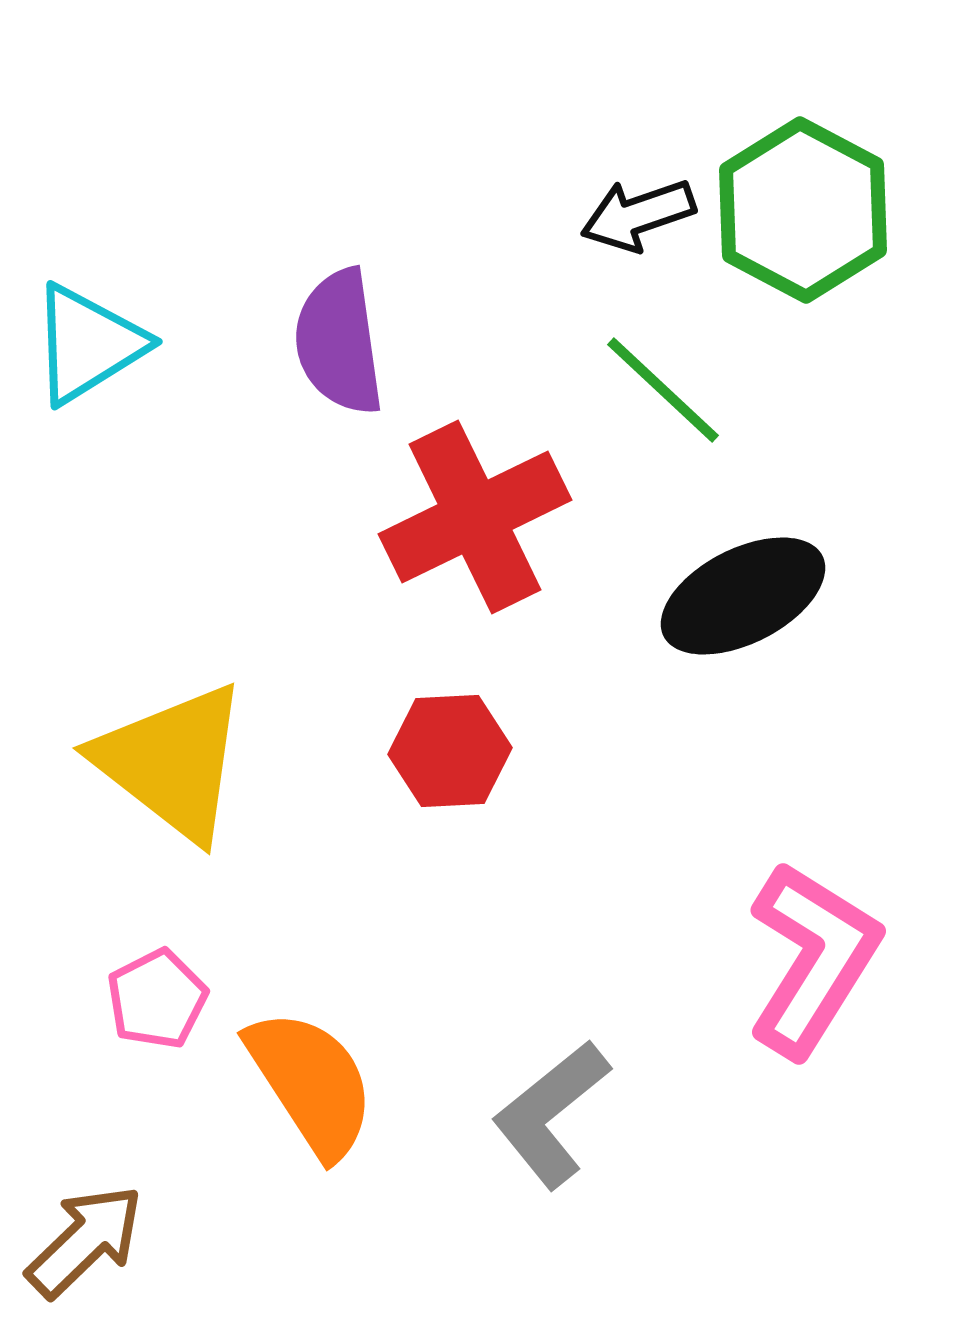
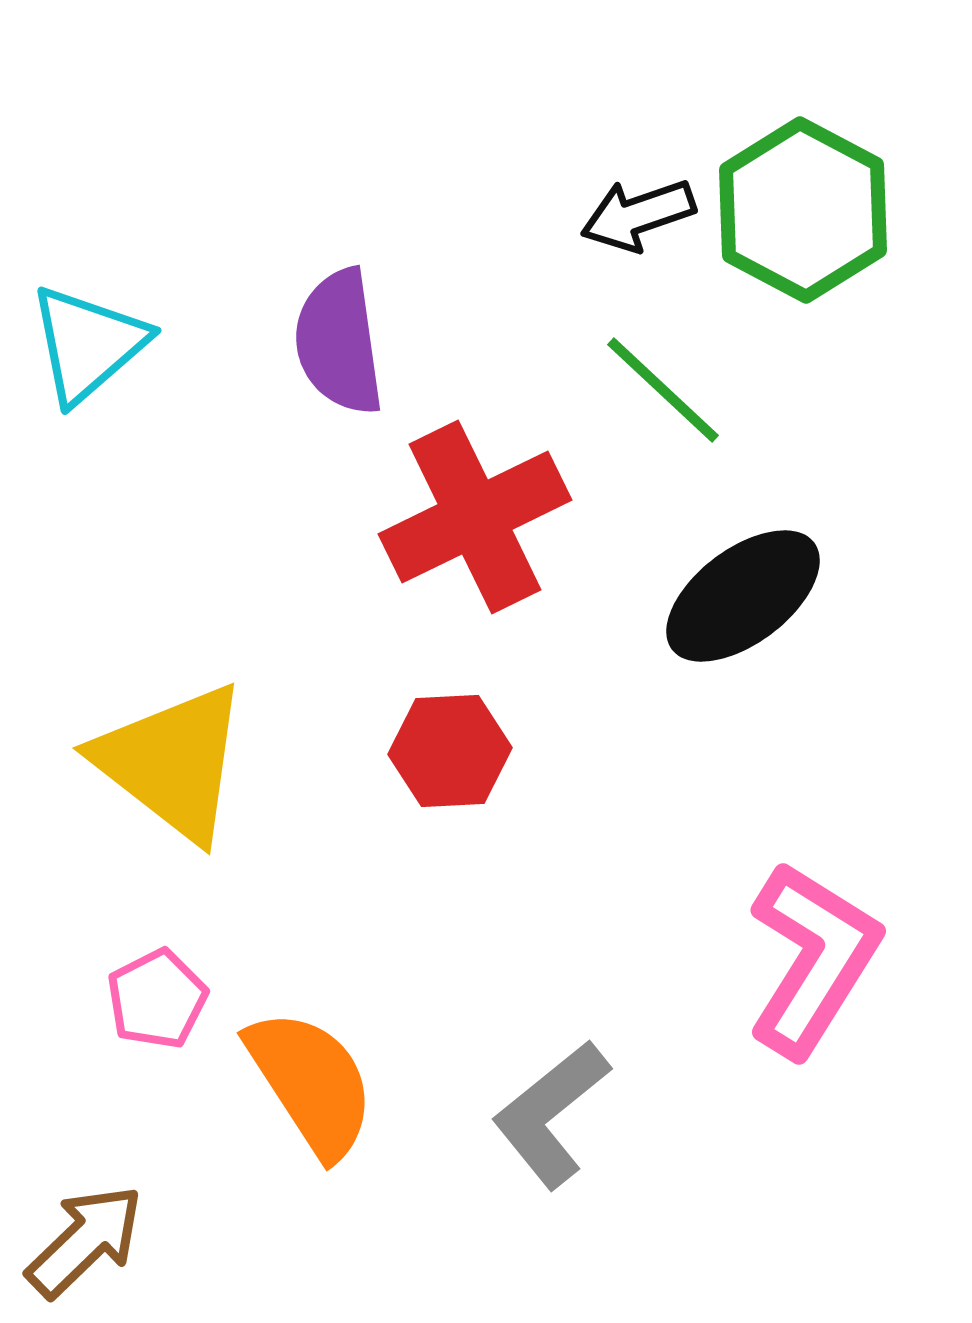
cyan triangle: rotated 9 degrees counterclockwise
black ellipse: rotated 10 degrees counterclockwise
